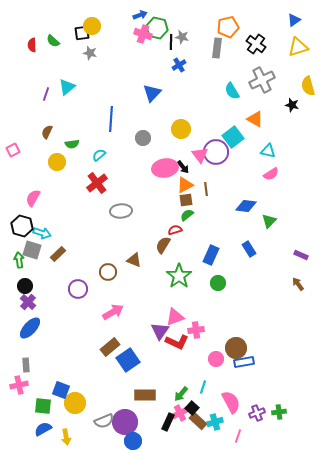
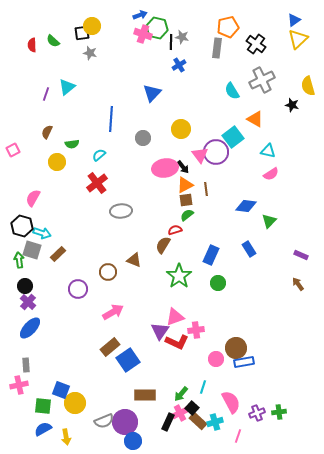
yellow triangle at (298, 47): moved 8 px up; rotated 25 degrees counterclockwise
